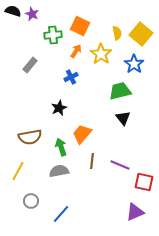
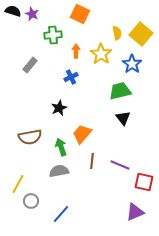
orange square: moved 12 px up
orange arrow: rotated 32 degrees counterclockwise
blue star: moved 2 px left
yellow line: moved 13 px down
